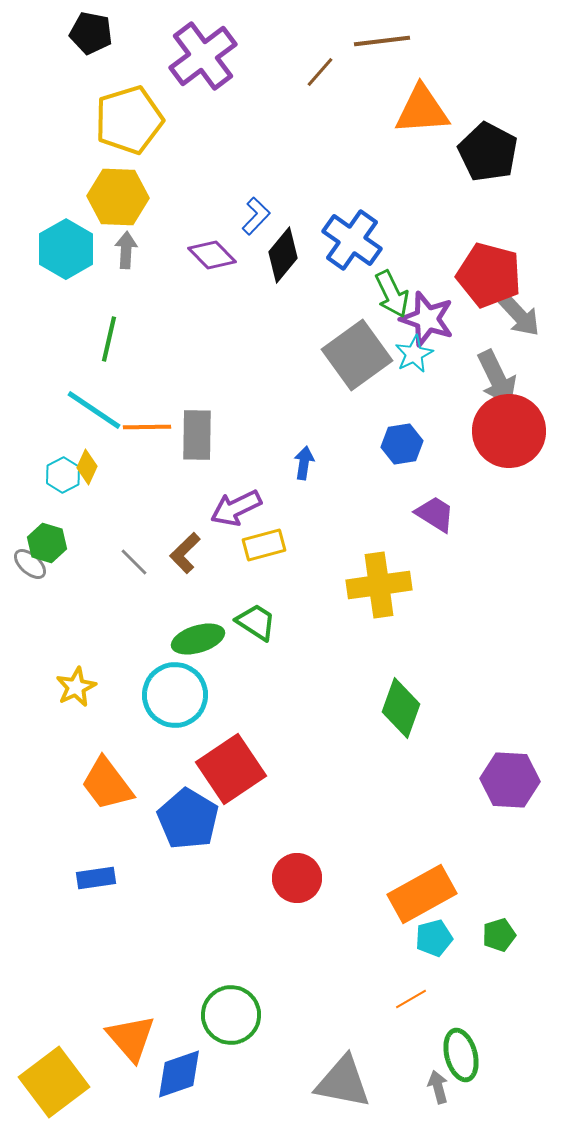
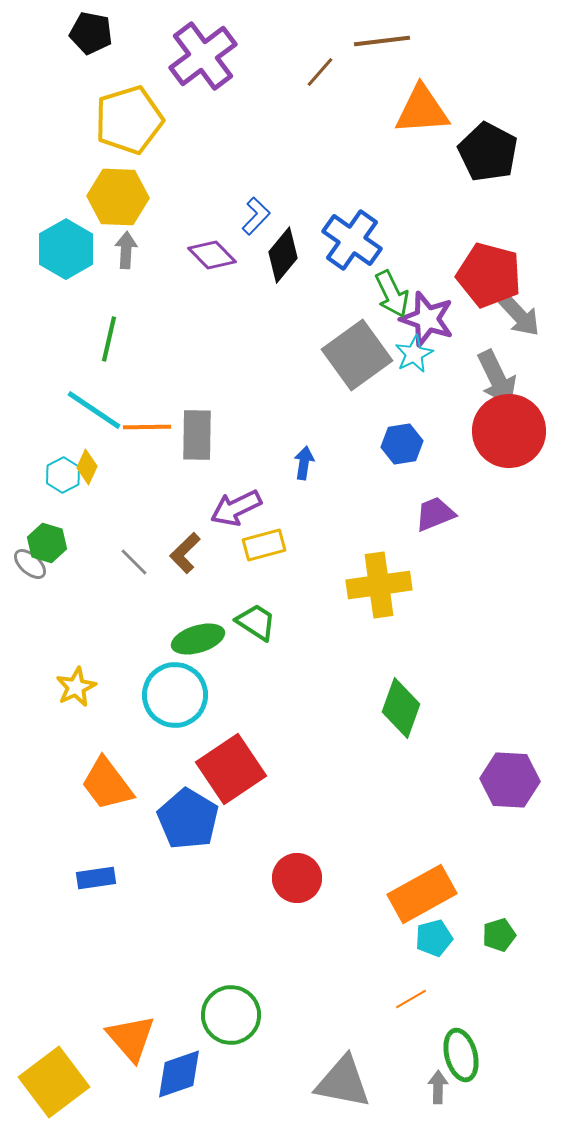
purple trapezoid at (435, 514): rotated 54 degrees counterclockwise
gray arrow at (438, 1087): rotated 16 degrees clockwise
